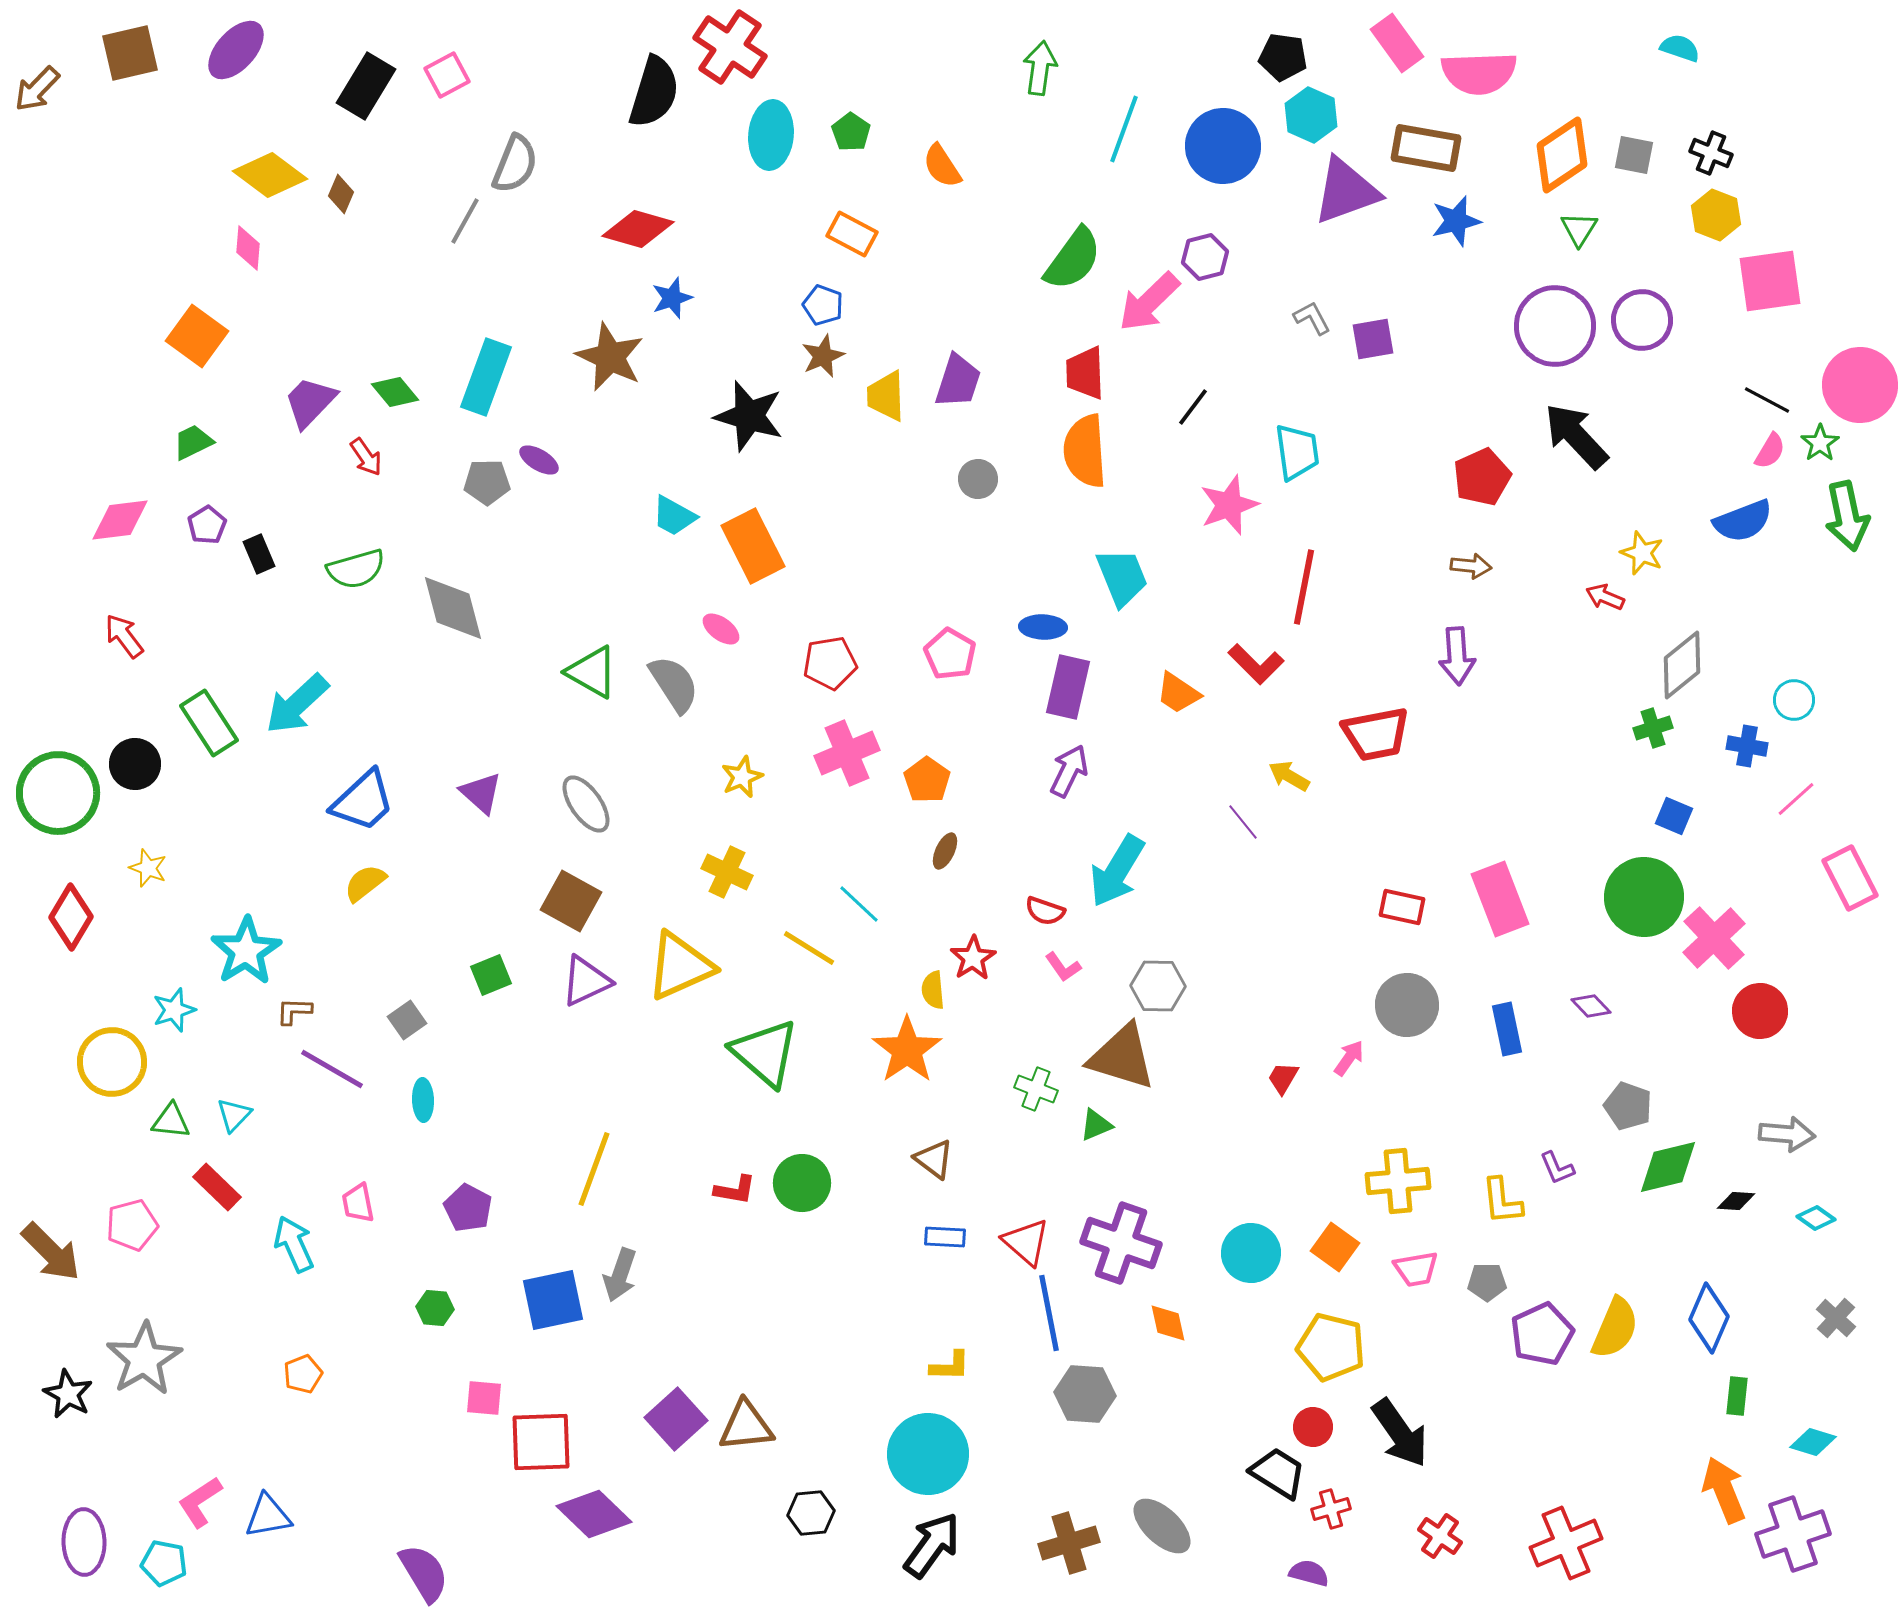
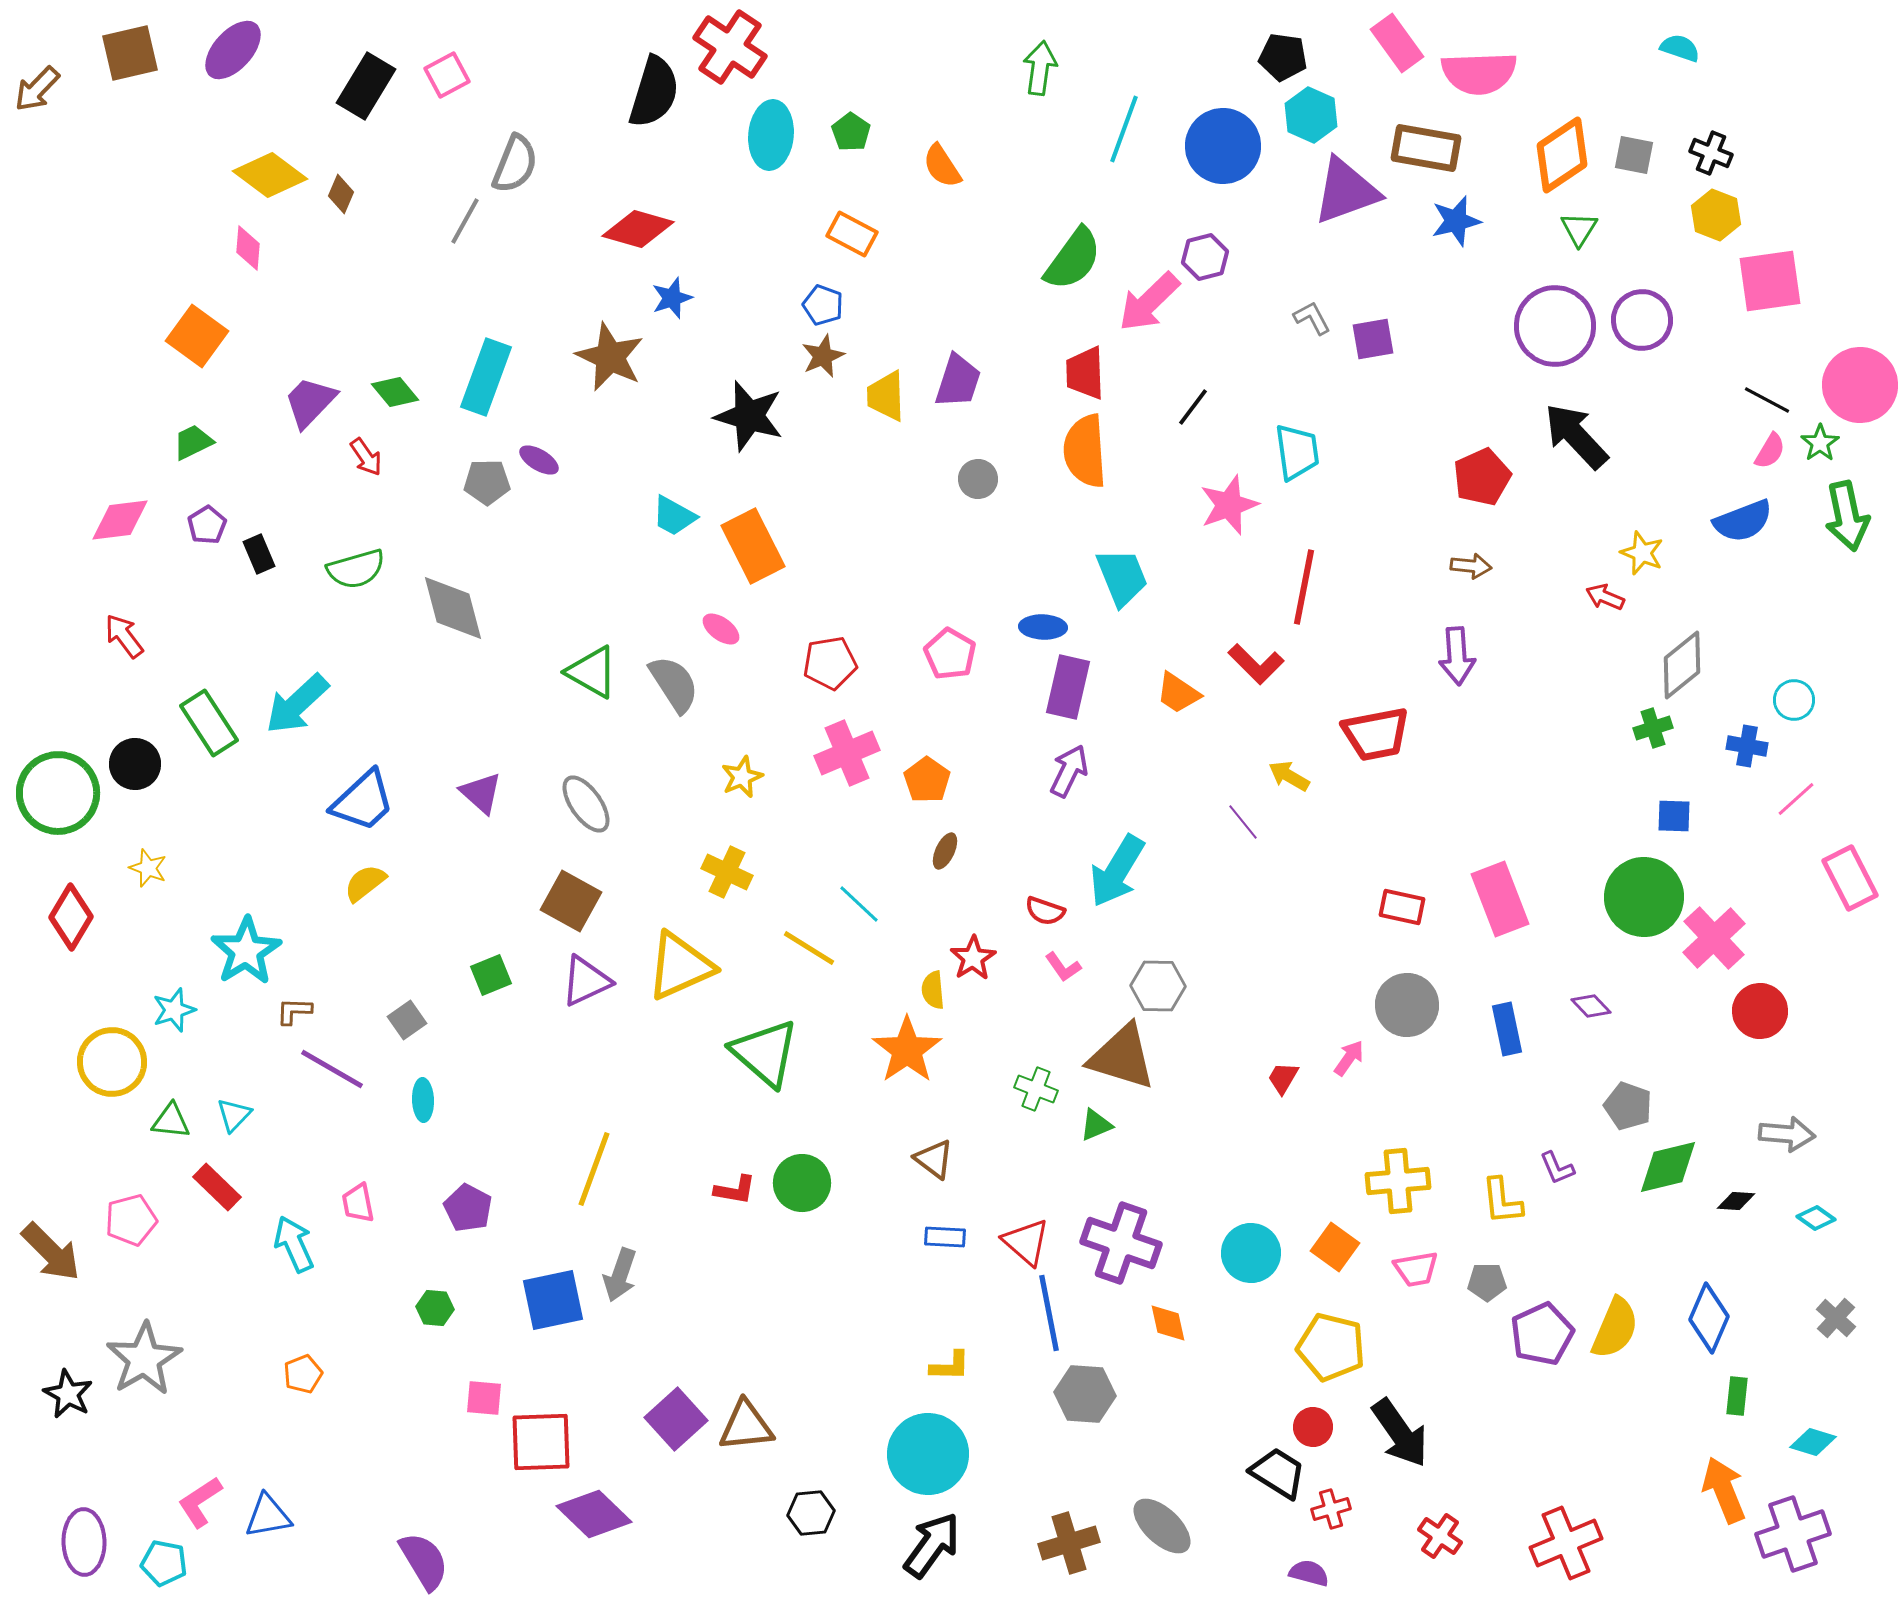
purple ellipse at (236, 50): moved 3 px left
blue square at (1674, 816): rotated 21 degrees counterclockwise
pink pentagon at (132, 1225): moved 1 px left, 5 px up
purple semicircle at (424, 1573): moved 12 px up
